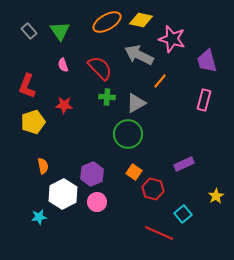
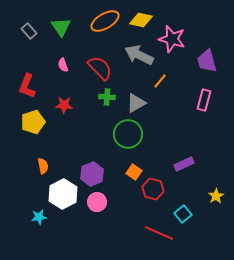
orange ellipse: moved 2 px left, 1 px up
green triangle: moved 1 px right, 4 px up
